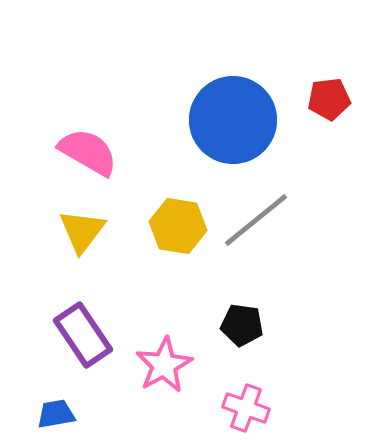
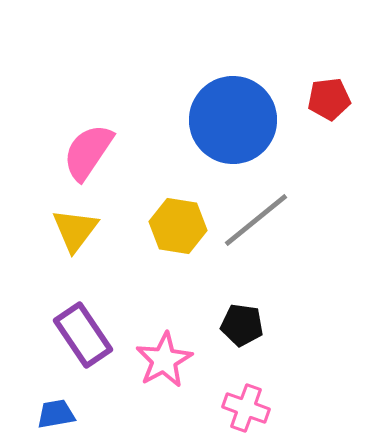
pink semicircle: rotated 86 degrees counterclockwise
yellow triangle: moved 7 px left, 1 px up
pink star: moved 5 px up
